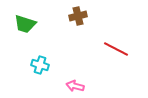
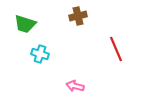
red line: rotated 40 degrees clockwise
cyan cross: moved 11 px up
